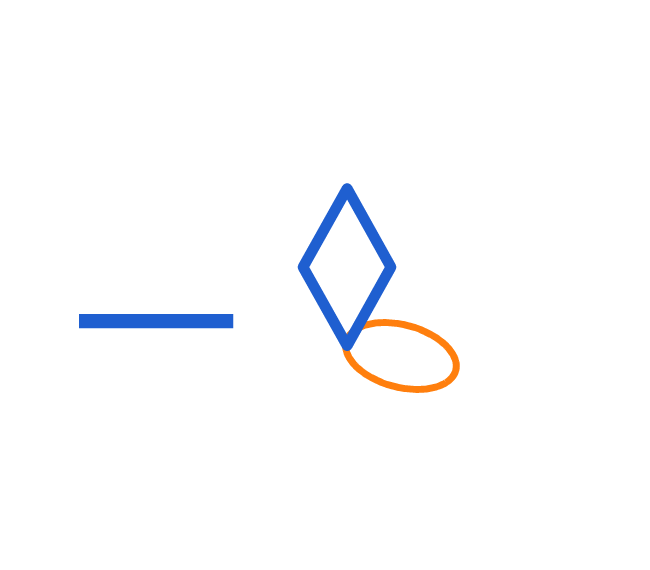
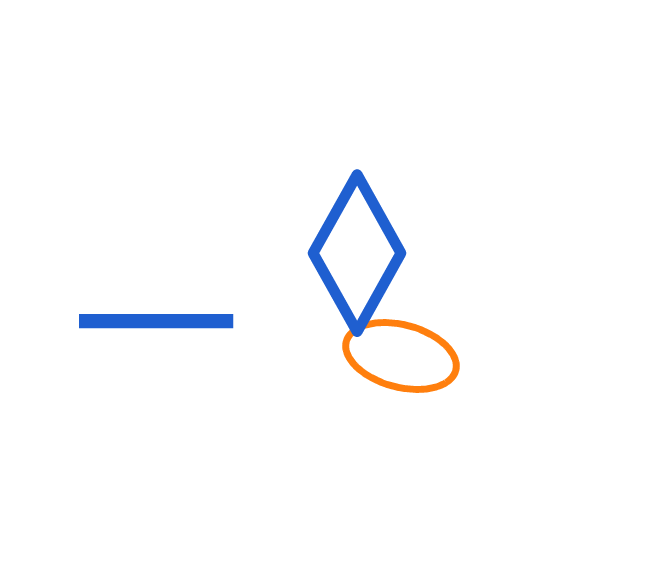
blue diamond: moved 10 px right, 14 px up
